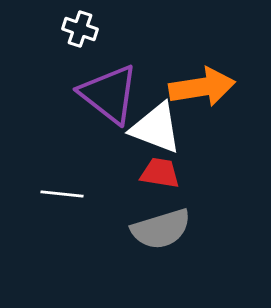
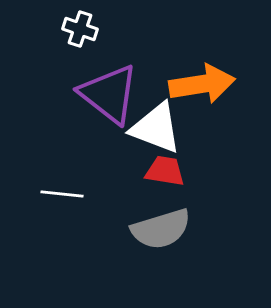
orange arrow: moved 3 px up
red trapezoid: moved 5 px right, 2 px up
